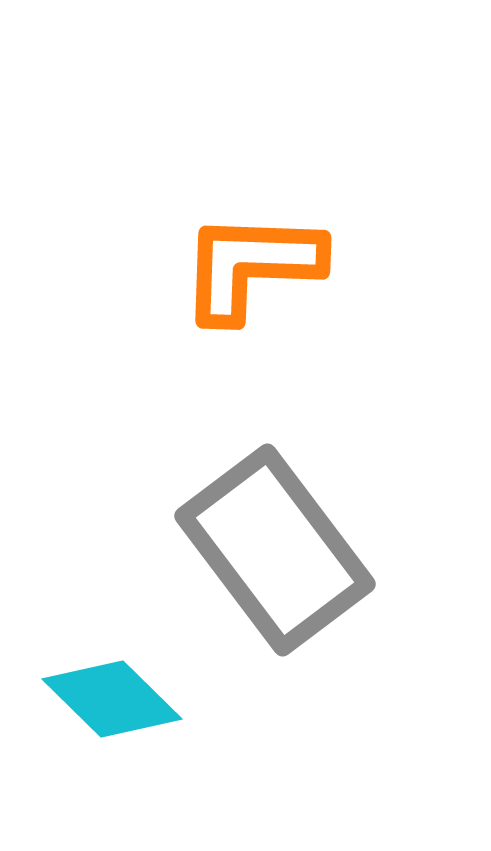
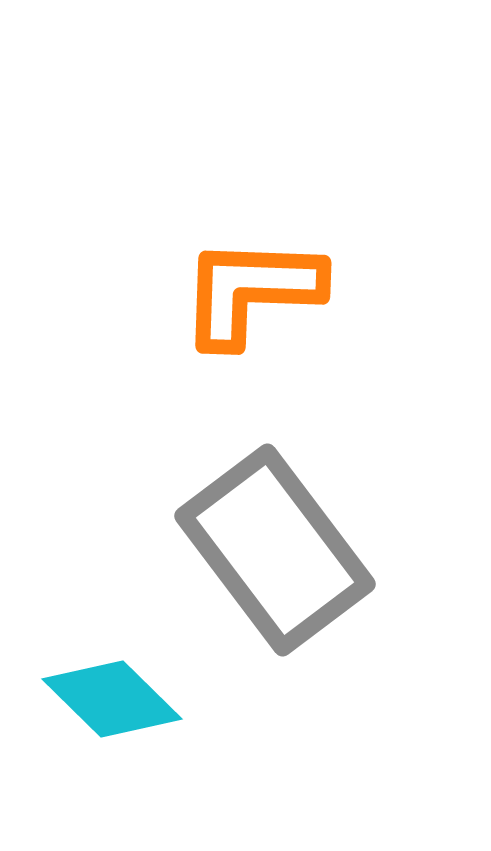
orange L-shape: moved 25 px down
